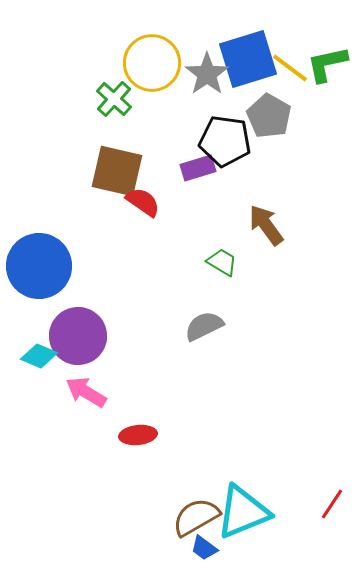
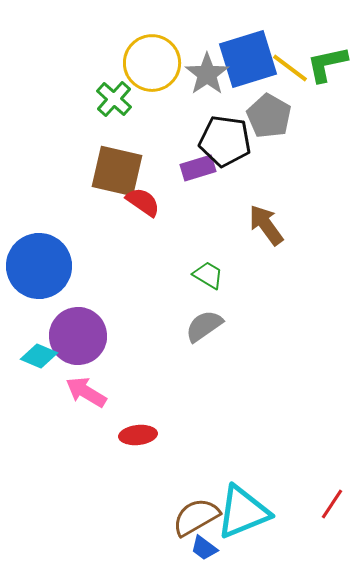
green trapezoid: moved 14 px left, 13 px down
gray semicircle: rotated 9 degrees counterclockwise
